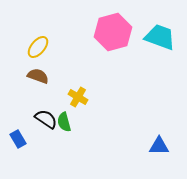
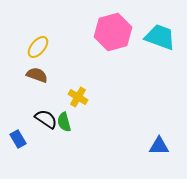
brown semicircle: moved 1 px left, 1 px up
